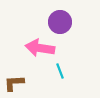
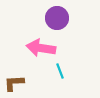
purple circle: moved 3 px left, 4 px up
pink arrow: moved 1 px right
